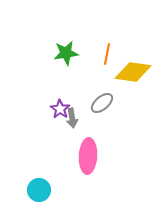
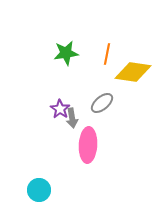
pink ellipse: moved 11 px up
